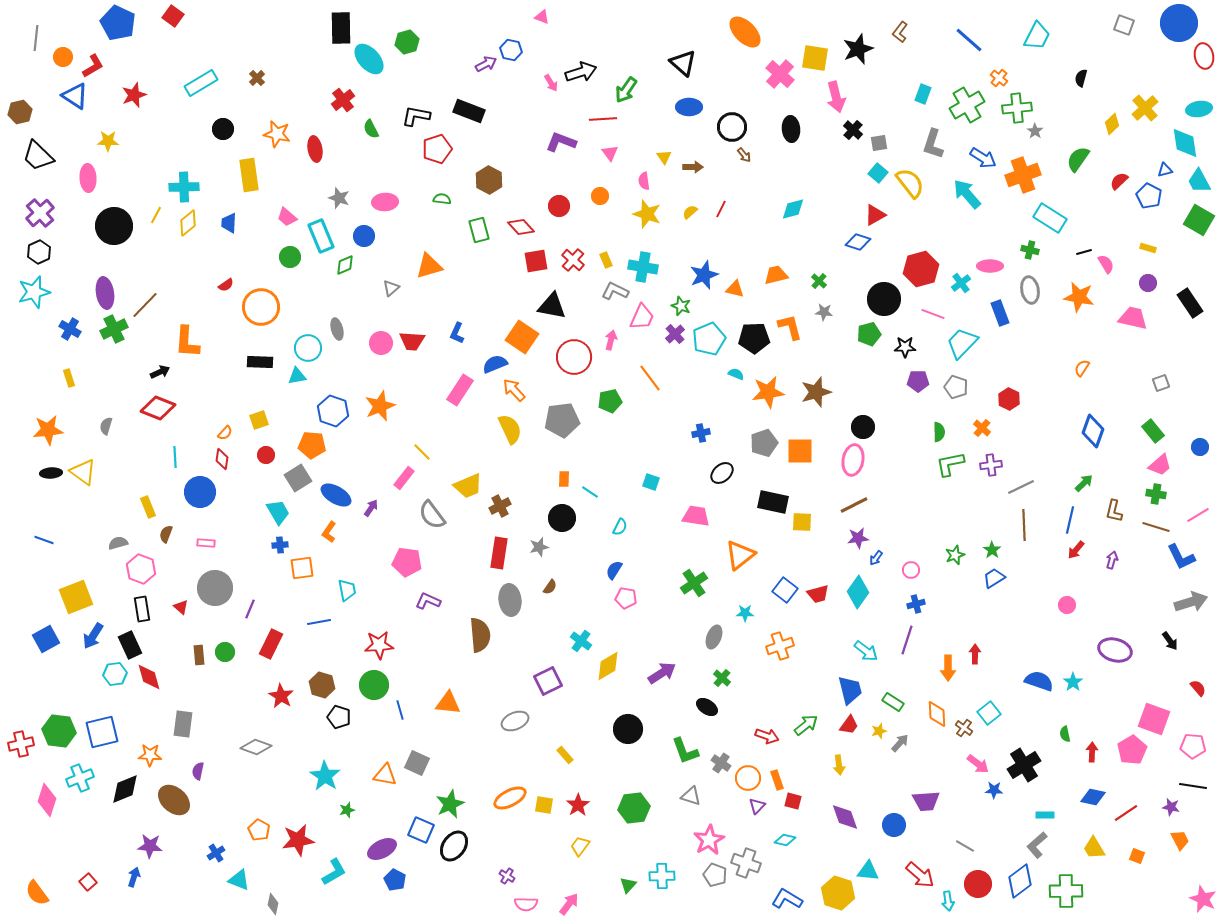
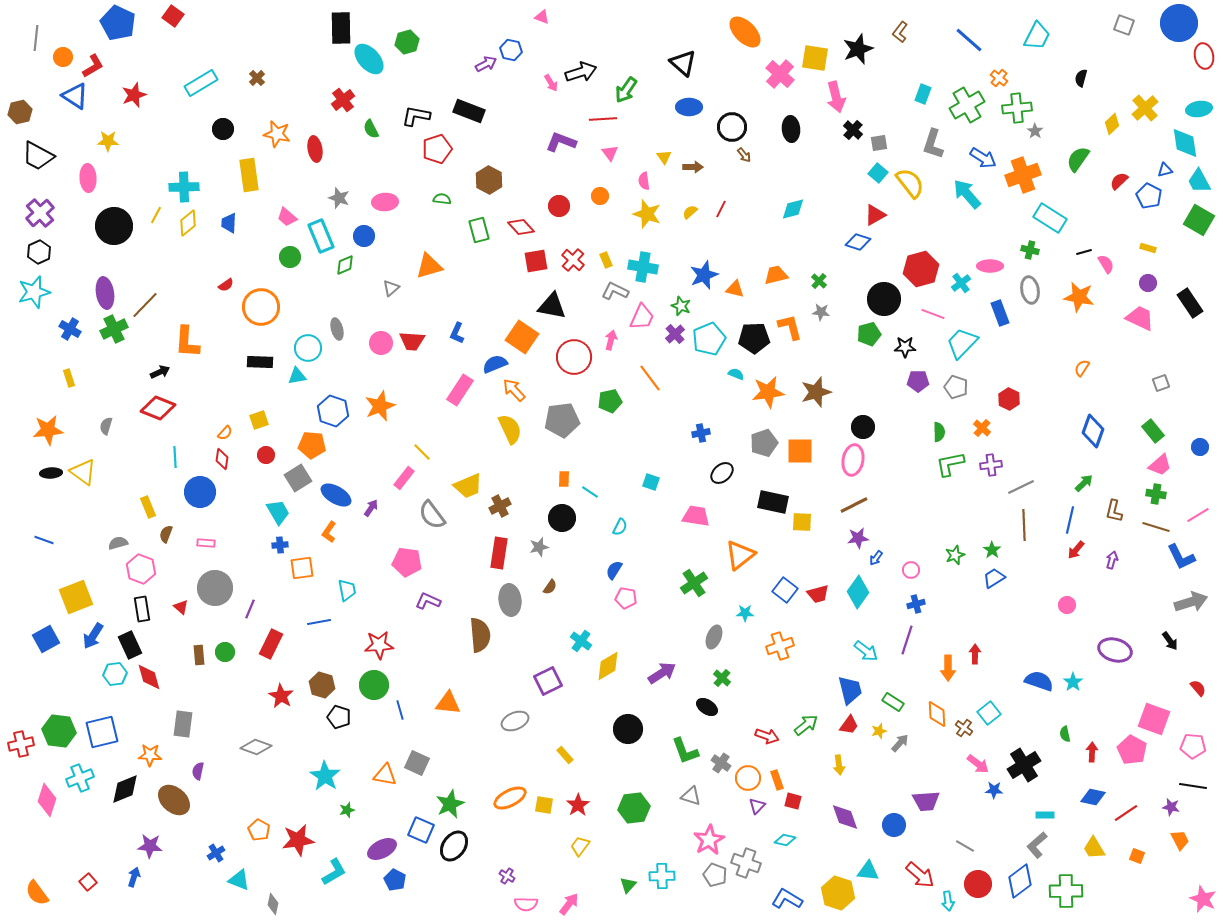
black trapezoid at (38, 156): rotated 16 degrees counterclockwise
gray star at (824, 312): moved 3 px left
pink trapezoid at (1133, 318): moved 7 px right; rotated 12 degrees clockwise
pink pentagon at (1132, 750): rotated 12 degrees counterclockwise
